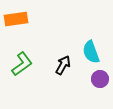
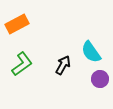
orange rectangle: moved 1 px right, 5 px down; rotated 20 degrees counterclockwise
cyan semicircle: rotated 15 degrees counterclockwise
